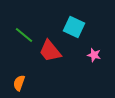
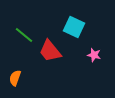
orange semicircle: moved 4 px left, 5 px up
